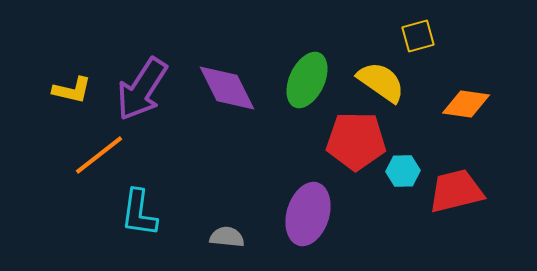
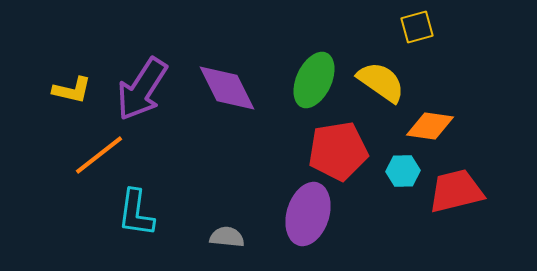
yellow square: moved 1 px left, 9 px up
green ellipse: moved 7 px right
orange diamond: moved 36 px left, 22 px down
red pentagon: moved 18 px left, 10 px down; rotated 10 degrees counterclockwise
cyan L-shape: moved 3 px left
